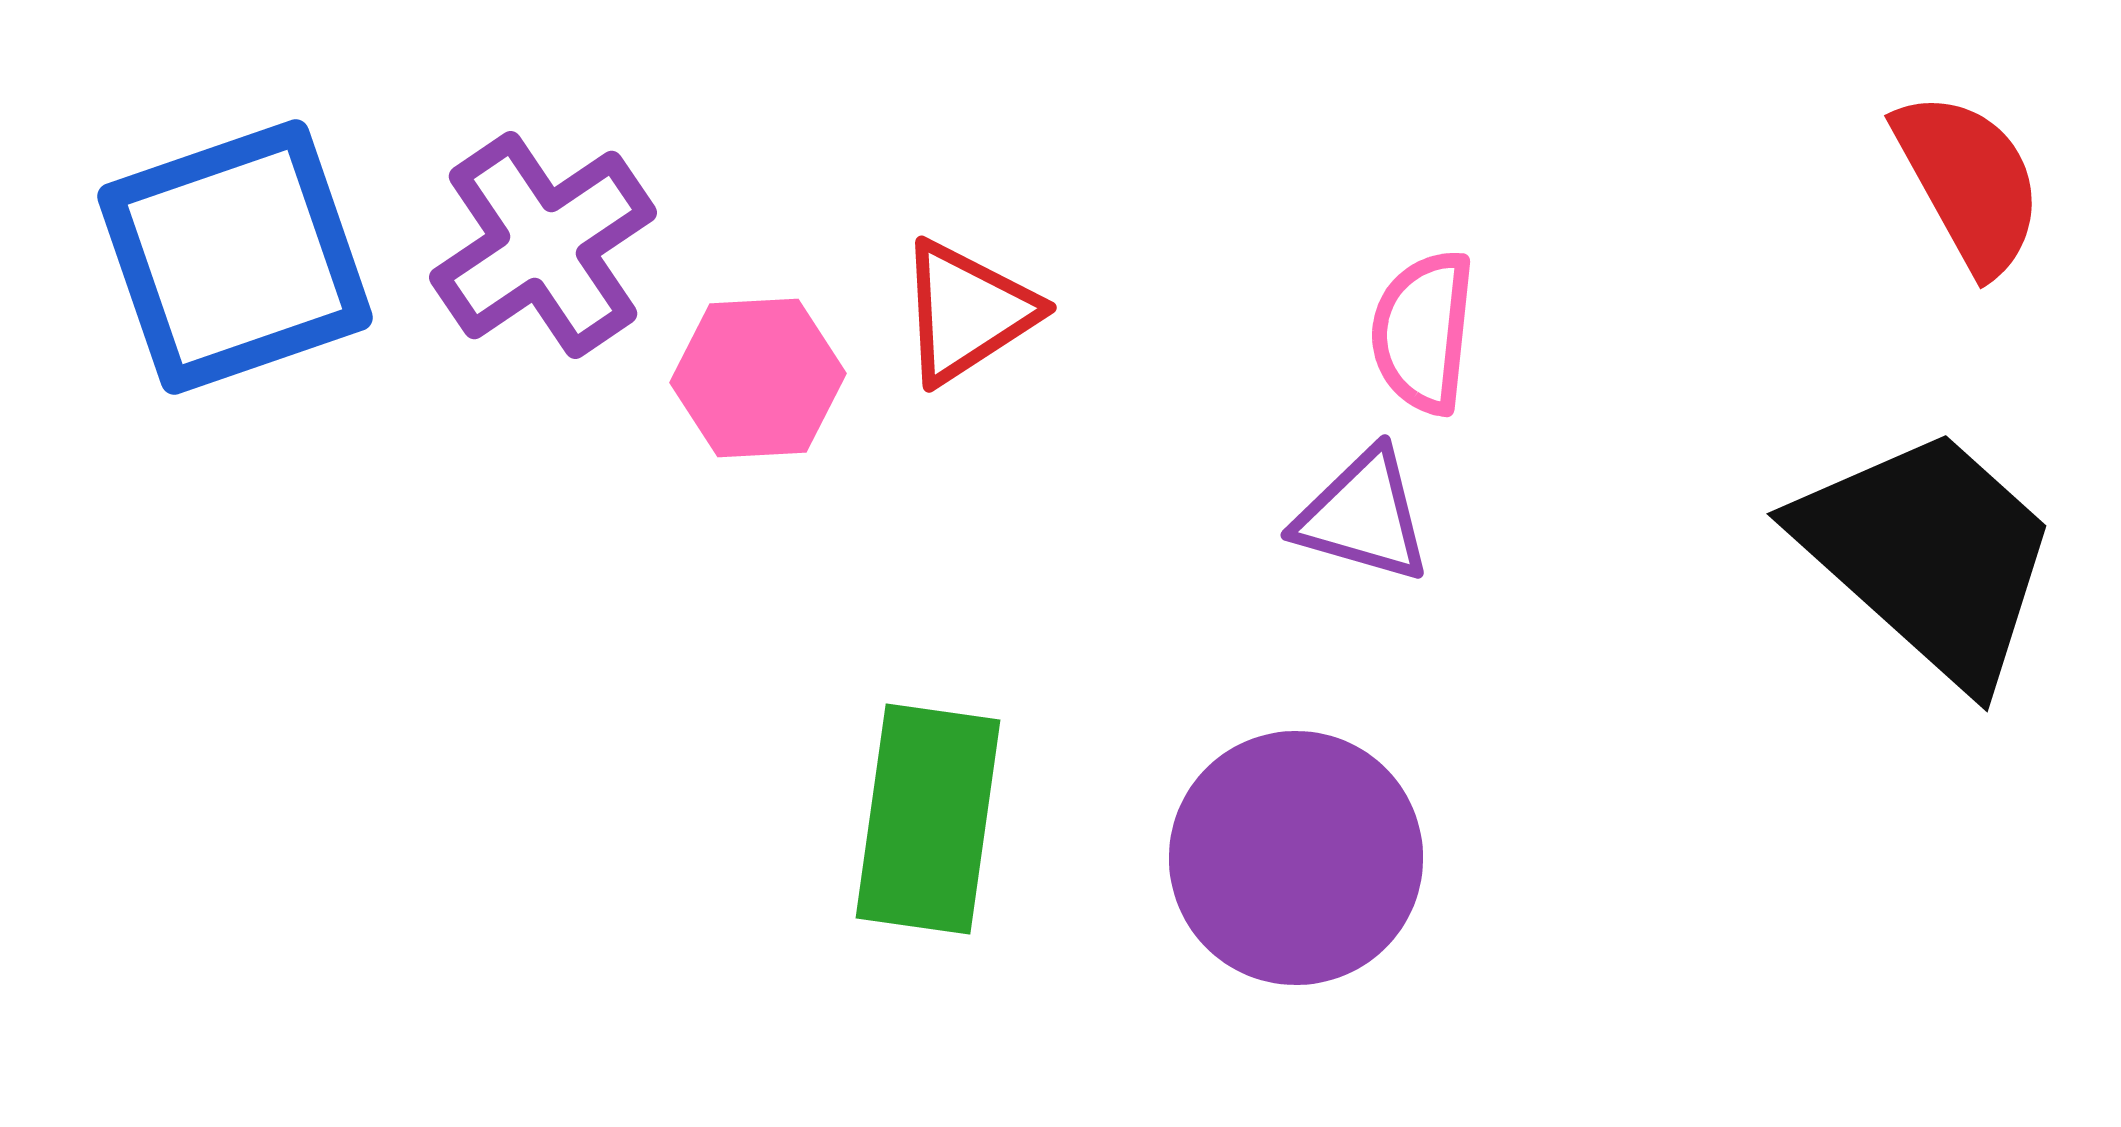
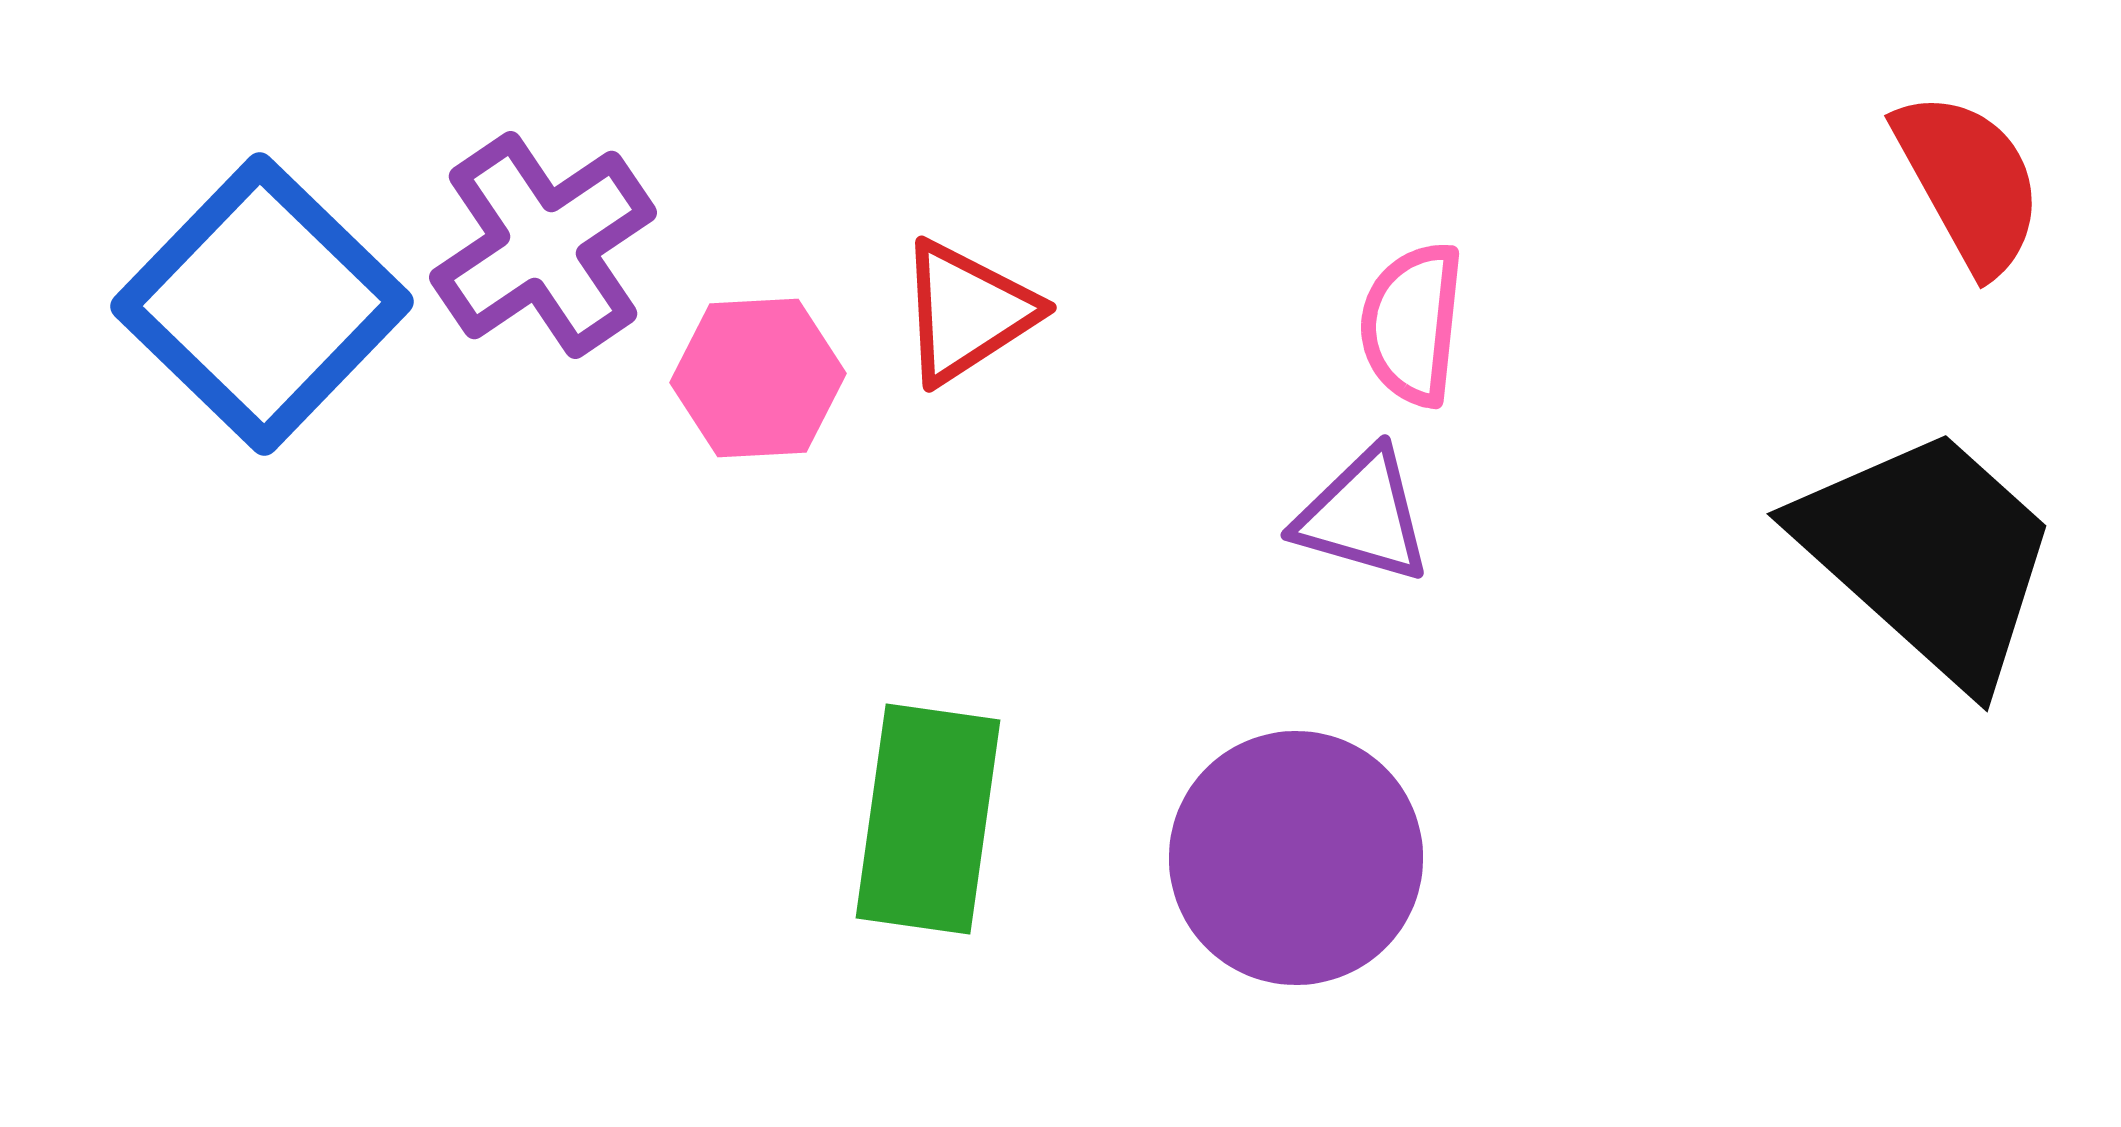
blue square: moved 27 px right, 47 px down; rotated 27 degrees counterclockwise
pink semicircle: moved 11 px left, 8 px up
